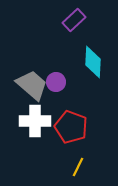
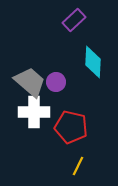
gray trapezoid: moved 2 px left, 3 px up
white cross: moved 1 px left, 9 px up
red pentagon: rotated 8 degrees counterclockwise
yellow line: moved 1 px up
